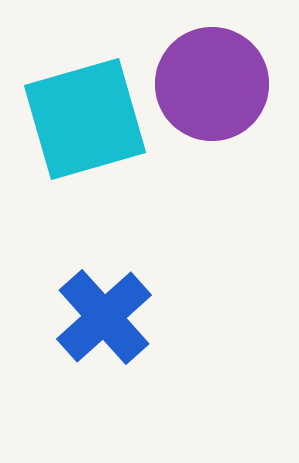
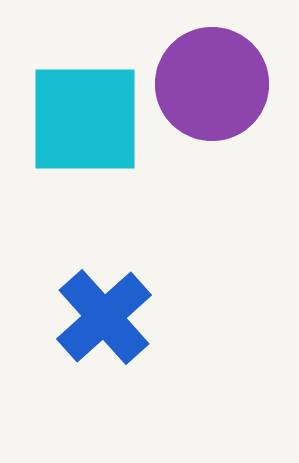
cyan square: rotated 16 degrees clockwise
